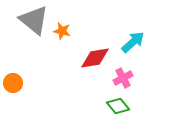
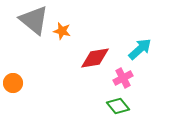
cyan arrow: moved 7 px right, 7 px down
